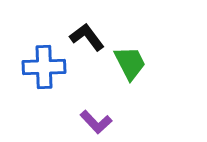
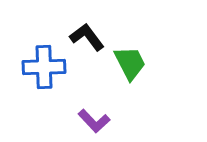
purple L-shape: moved 2 px left, 1 px up
